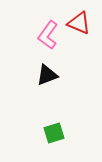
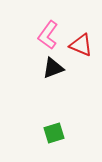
red triangle: moved 2 px right, 22 px down
black triangle: moved 6 px right, 7 px up
